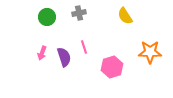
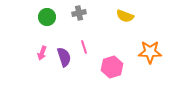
yellow semicircle: rotated 36 degrees counterclockwise
